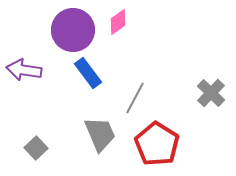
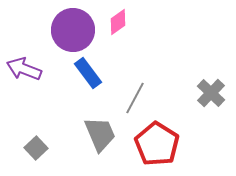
purple arrow: moved 1 px up; rotated 12 degrees clockwise
